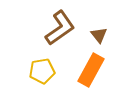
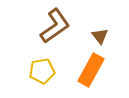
brown L-shape: moved 5 px left, 2 px up
brown triangle: moved 1 px right, 1 px down
